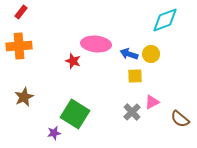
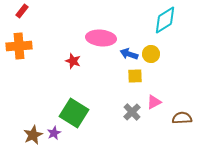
red rectangle: moved 1 px right, 1 px up
cyan diamond: rotated 12 degrees counterclockwise
pink ellipse: moved 5 px right, 6 px up
brown star: moved 9 px right, 38 px down
pink triangle: moved 2 px right
green square: moved 1 px left, 1 px up
brown semicircle: moved 2 px right, 1 px up; rotated 138 degrees clockwise
purple star: rotated 16 degrees counterclockwise
